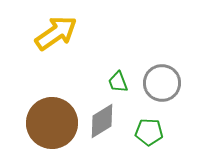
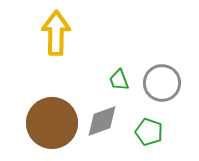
yellow arrow: rotated 54 degrees counterclockwise
green trapezoid: moved 1 px right, 2 px up
gray diamond: rotated 12 degrees clockwise
green pentagon: rotated 16 degrees clockwise
